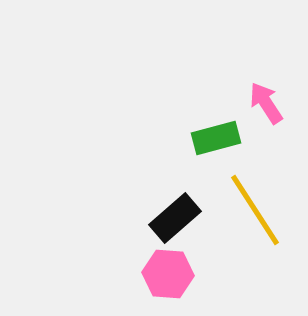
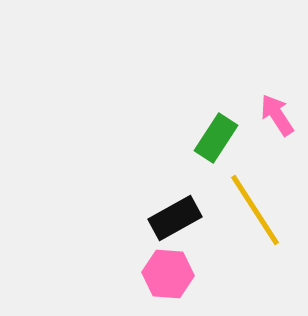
pink arrow: moved 11 px right, 12 px down
green rectangle: rotated 42 degrees counterclockwise
black rectangle: rotated 12 degrees clockwise
